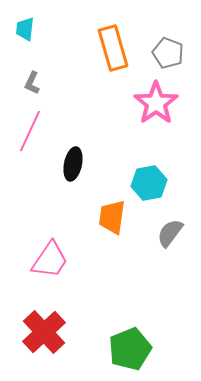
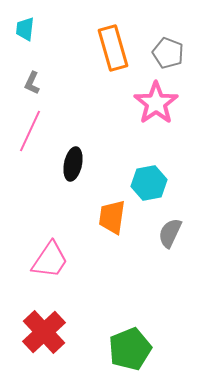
gray semicircle: rotated 12 degrees counterclockwise
